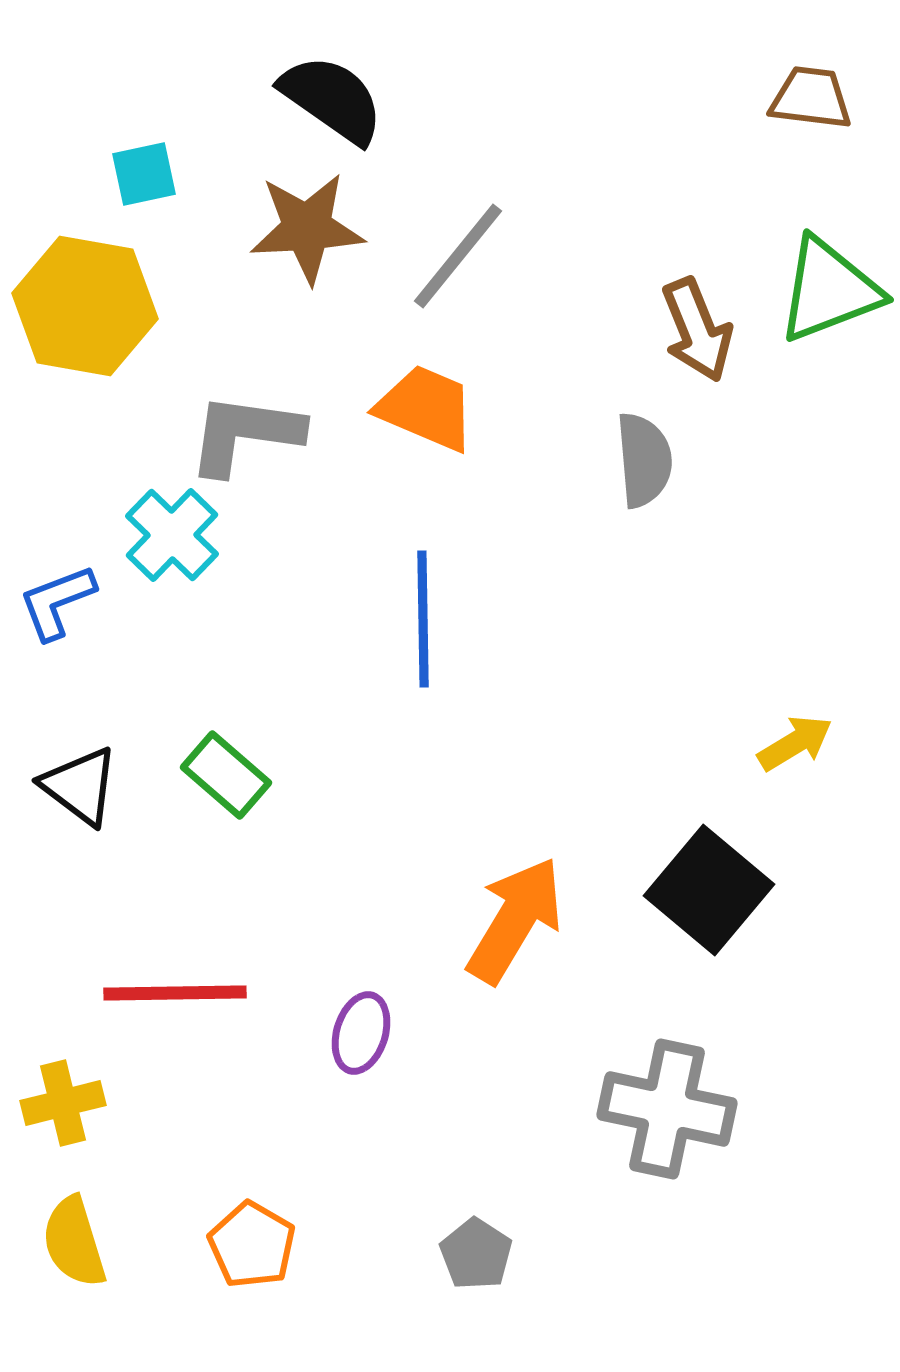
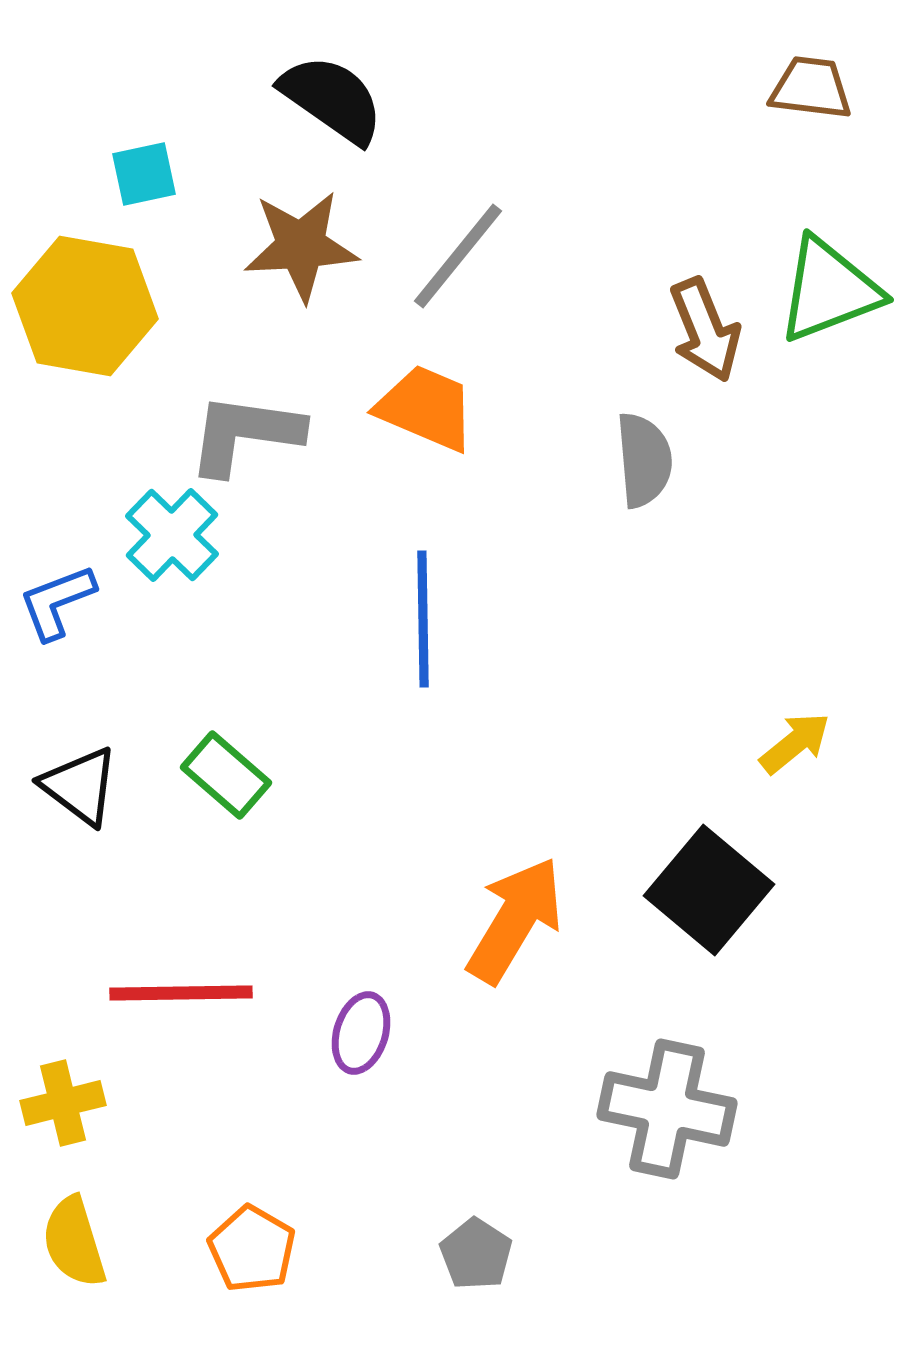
brown trapezoid: moved 10 px up
brown star: moved 6 px left, 18 px down
brown arrow: moved 8 px right
yellow arrow: rotated 8 degrees counterclockwise
red line: moved 6 px right
orange pentagon: moved 4 px down
